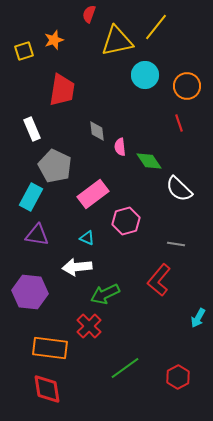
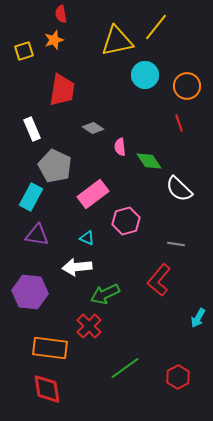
red semicircle: moved 28 px left; rotated 30 degrees counterclockwise
gray diamond: moved 4 px left, 3 px up; rotated 50 degrees counterclockwise
